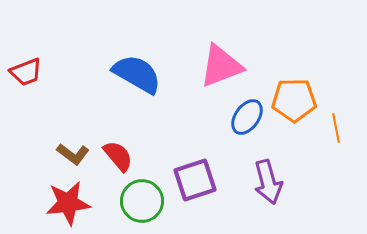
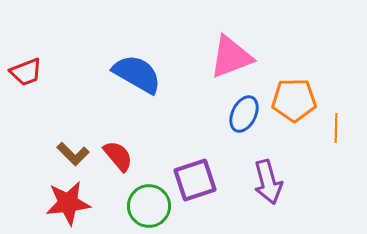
pink triangle: moved 10 px right, 9 px up
blue ellipse: moved 3 px left, 3 px up; rotated 9 degrees counterclockwise
orange line: rotated 12 degrees clockwise
brown L-shape: rotated 8 degrees clockwise
green circle: moved 7 px right, 5 px down
